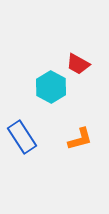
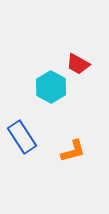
orange L-shape: moved 7 px left, 12 px down
